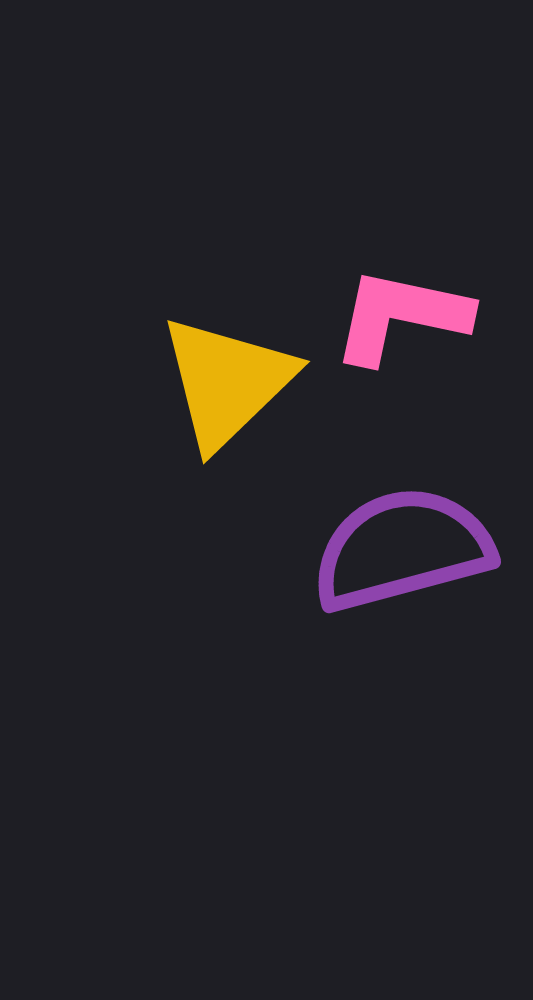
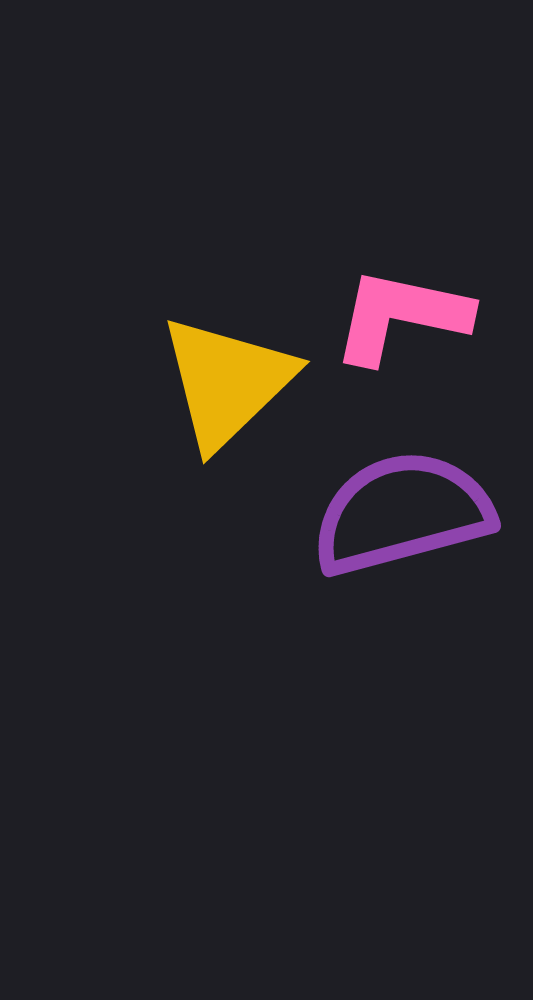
purple semicircle: moved 36 px up
